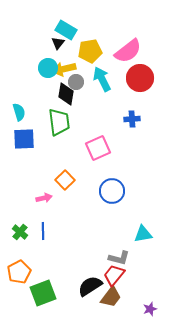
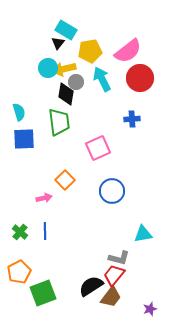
blue line: moved 2 px right
black semicircle: moved 1 px right
